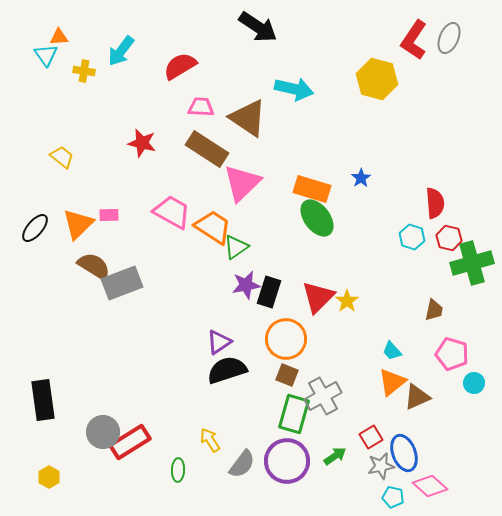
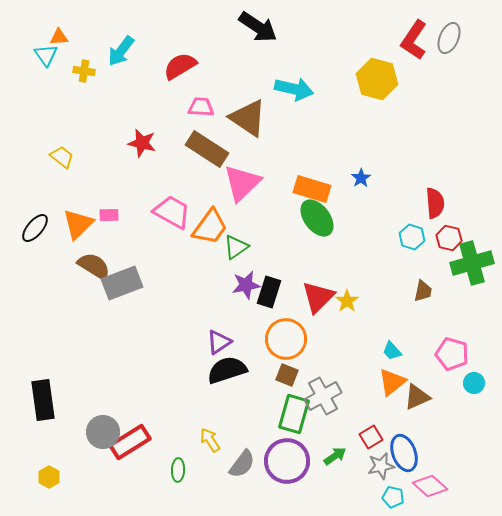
orange trapezoid at (213, 227): moved 3 px left; rotated 93 degrees clockwise
brown trapezoid at (434, 310): moved 11 px left, 19 px up
